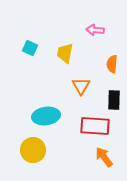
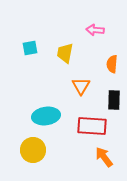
cyan square: rotated 35 degrees counterclockwise
red rectangle: moved 3 px left
